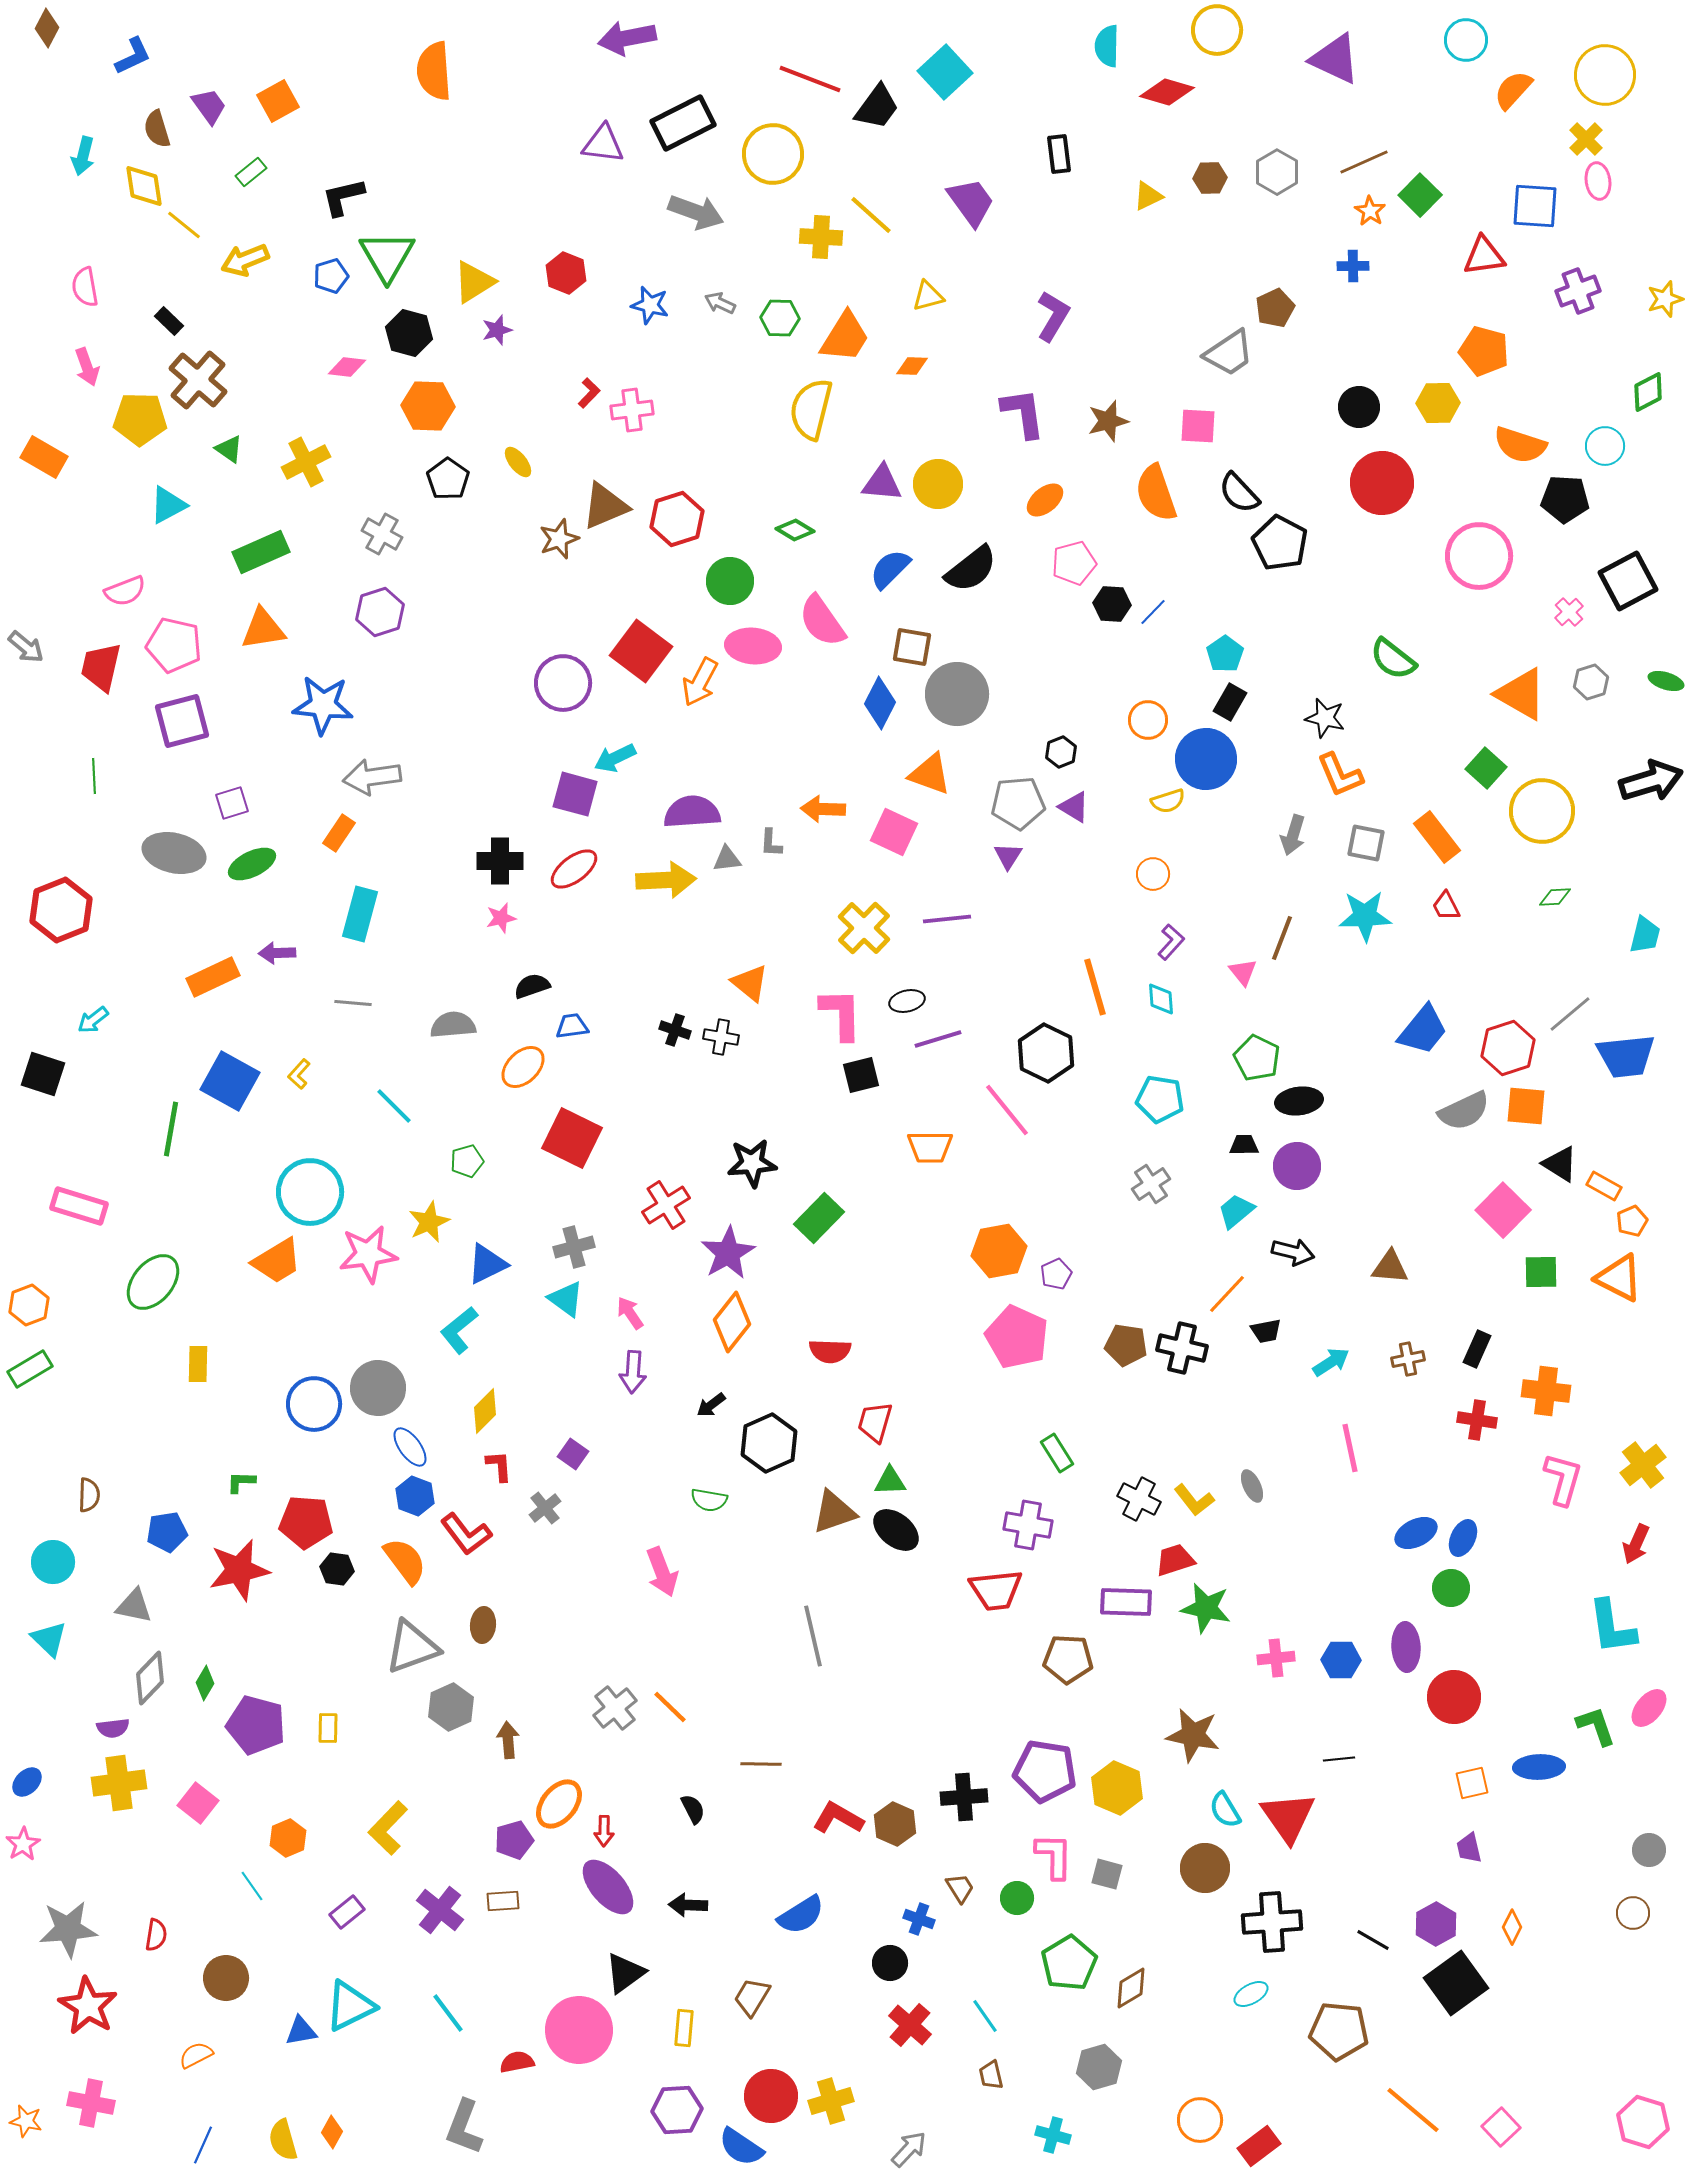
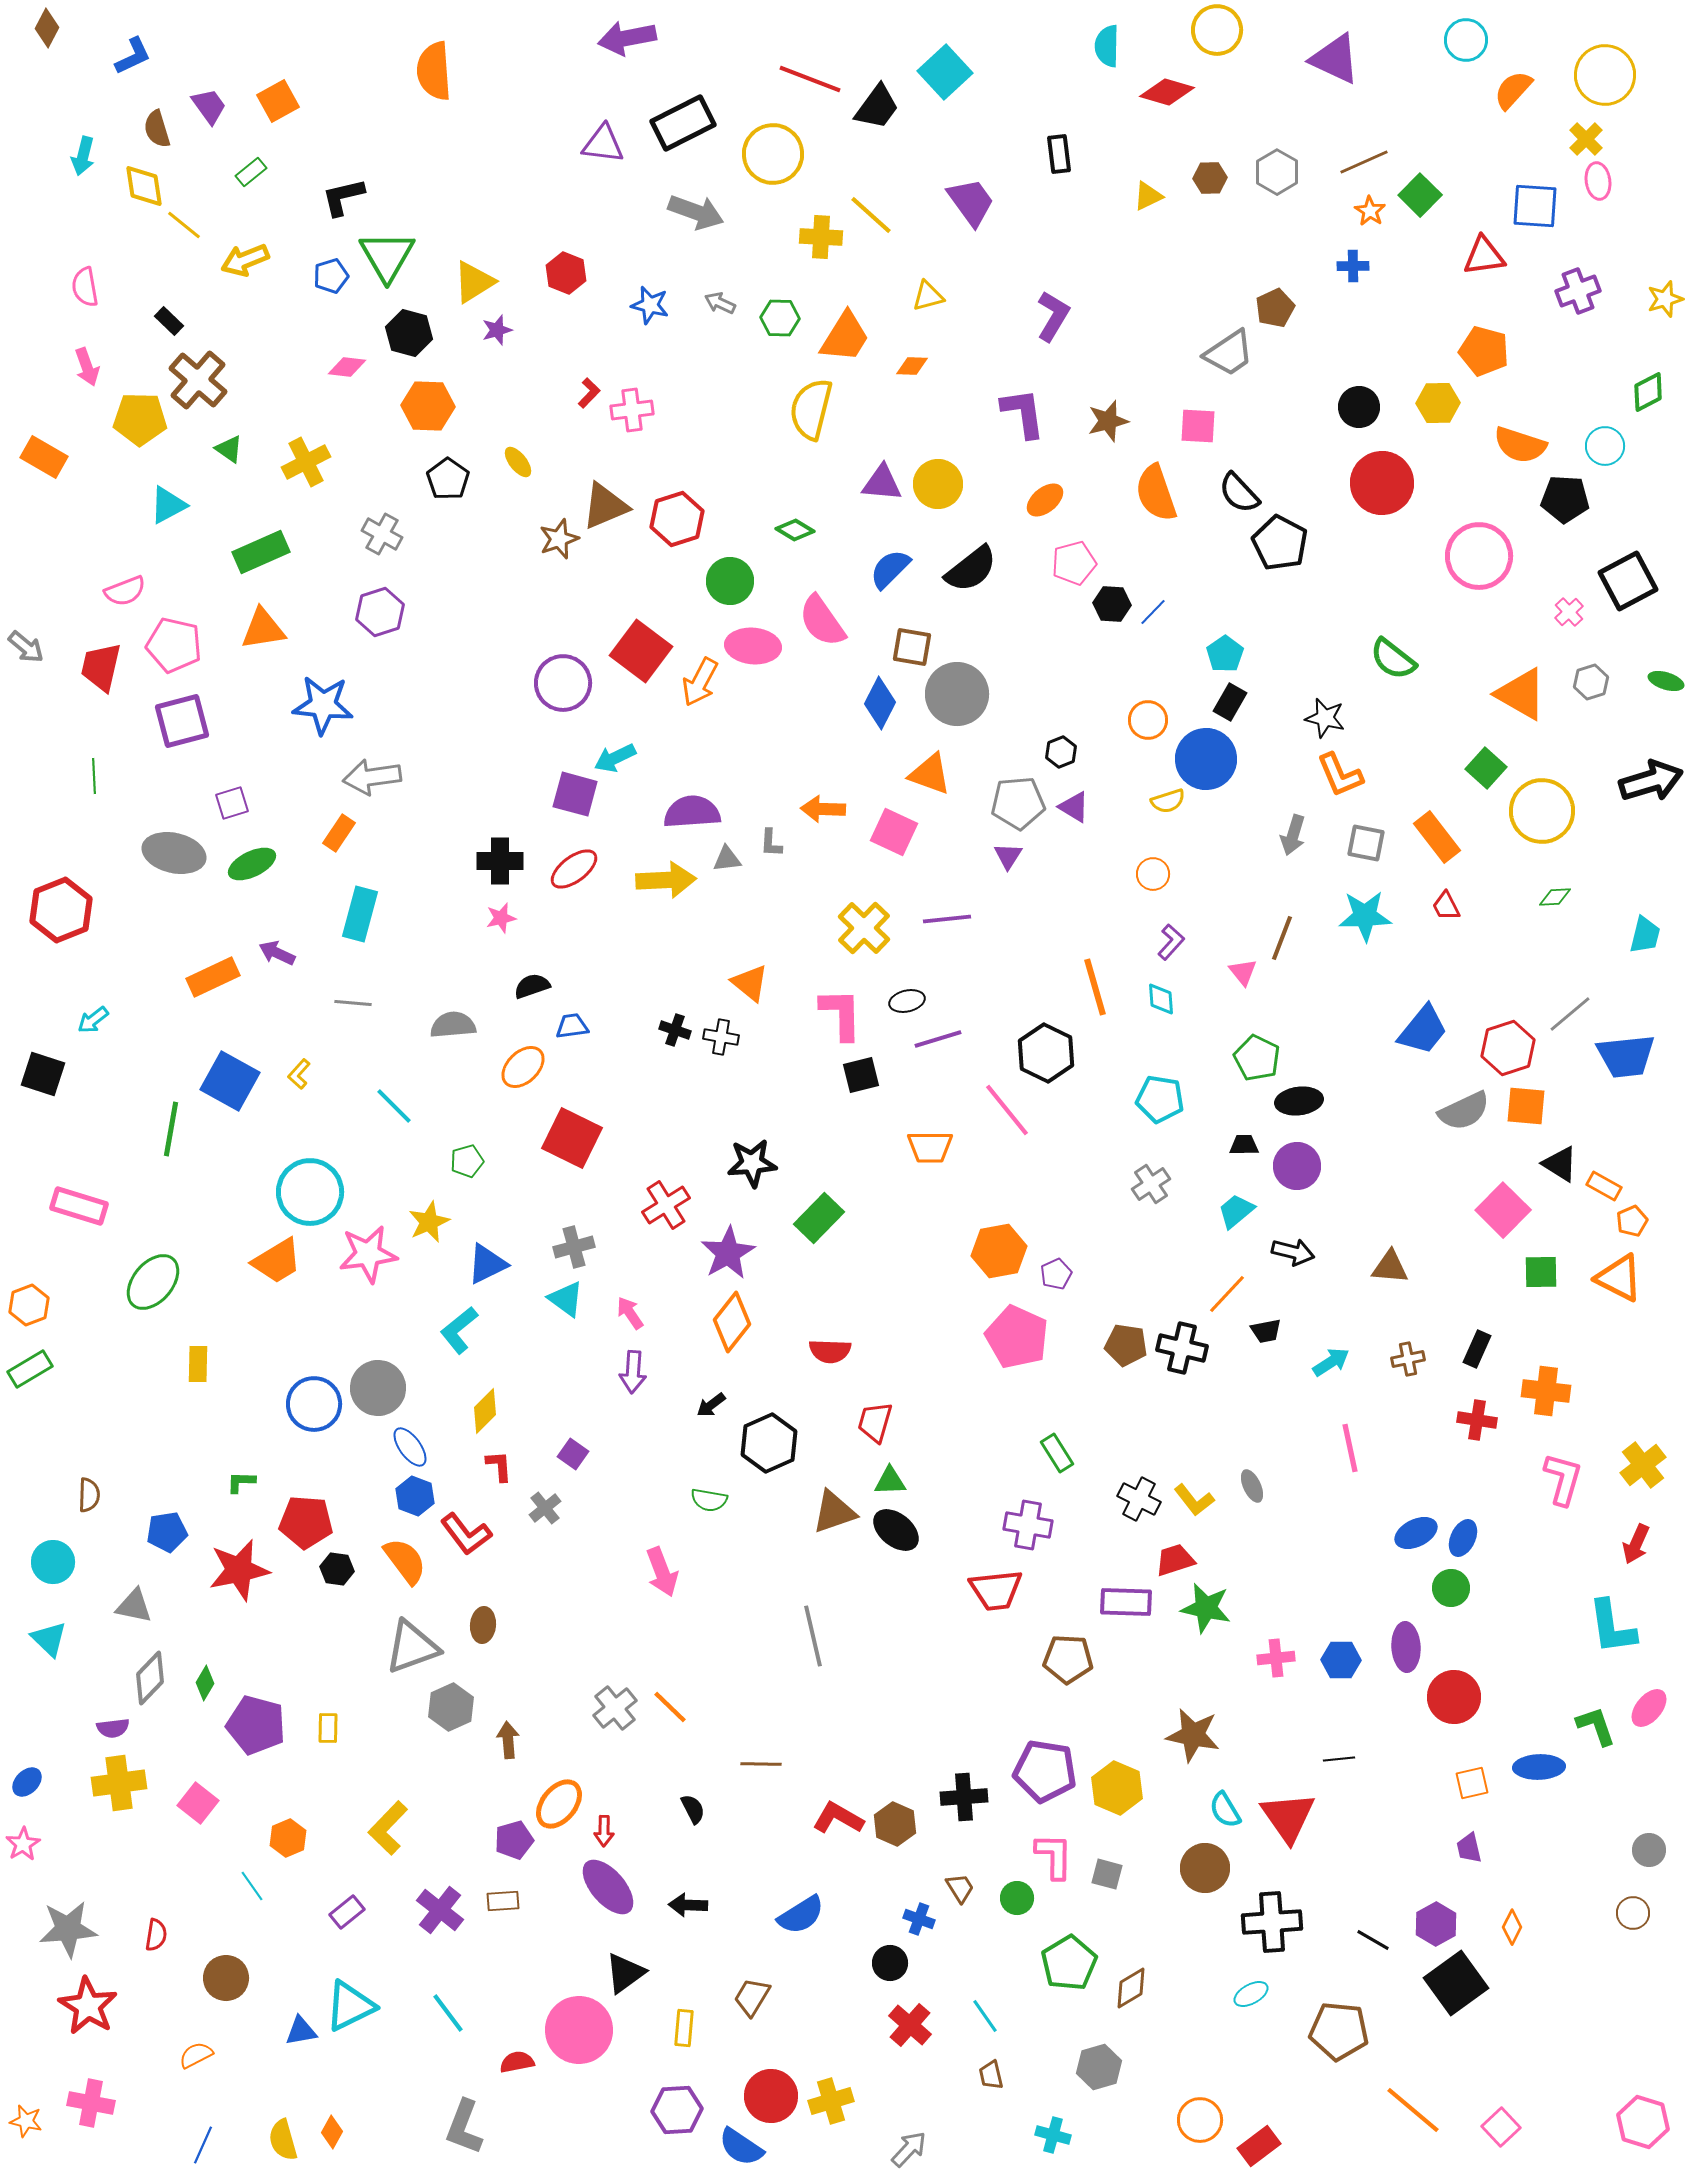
purple arrow at (277, 953): rotated 27 degrees clockwise
